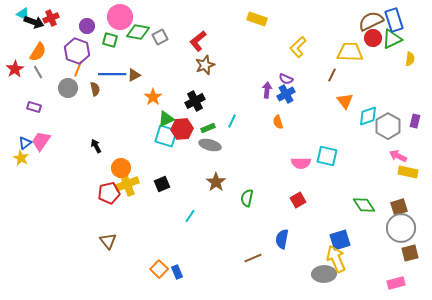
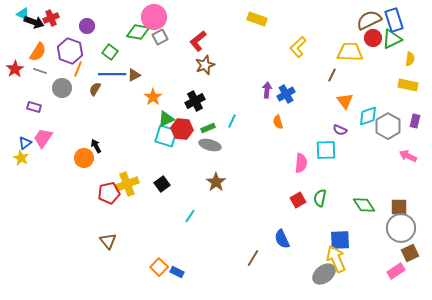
pink circle at (120, 17): moved 34 px right
brown semicircle at (371, 21): moved 2 px left, 1 px up
green square at (110, 40): moved 12 px down; rotated 21 degrees clockwise
purple hexagon at (77, 51): moved 7 px left
gray line at (38, 72): moved 2 px right, 1 px up; rotated 40 degrees counterclockwise
purple semicircle at (286, 79): moved 54 px right, 51 px down
gray circle at (68, 88): moved 6 px left
brown semicircle at (95, 89): rotated 136 degrees counterclockwise
red hexagon at (182, 129): rotated 10 degrees clockwise
pink trapezoid at (41, 141): moved 2 px right, 3 px up
cyan square at (327, 156): moved 1 px left, 6 px up; rotated 15 degrees counterclockwise
pink arrow at (398, 156): moved 10 px right
pink semicircle at (301, 163): rotated 84 degrees counterclockwise
orange circle at (121, 168): moved 37 px left, 10 px up
yellow rectangle at (408, 172): moved 87 px up
black square at (162, 184): rotated 14 degrees counterclockwise
green semicircle at (247, 198): moved 73 px right
brown square at (399, 207): rotated 18 degrees clockwise
blue semicircle at (282, 239): rotated 36 degrees counterclockwise
blue square at (340, 240): rotated 15 degrees clockwise
brown square at (410, 253): rotated 12 degrees counterclockwise
brown line at (253, 258): rotated 36 degrees counterclockwise
orange square at (159, 269): moved 2 px up
blue rectangle at (177, 272): rotated 40 degrees counterclockwise
gray ellipse at (324, 274): rotated 35 degrees counterclockwise
pink rectangle at (396, 283): moved 12 px up; rotated 18 degrees counterclockwise
